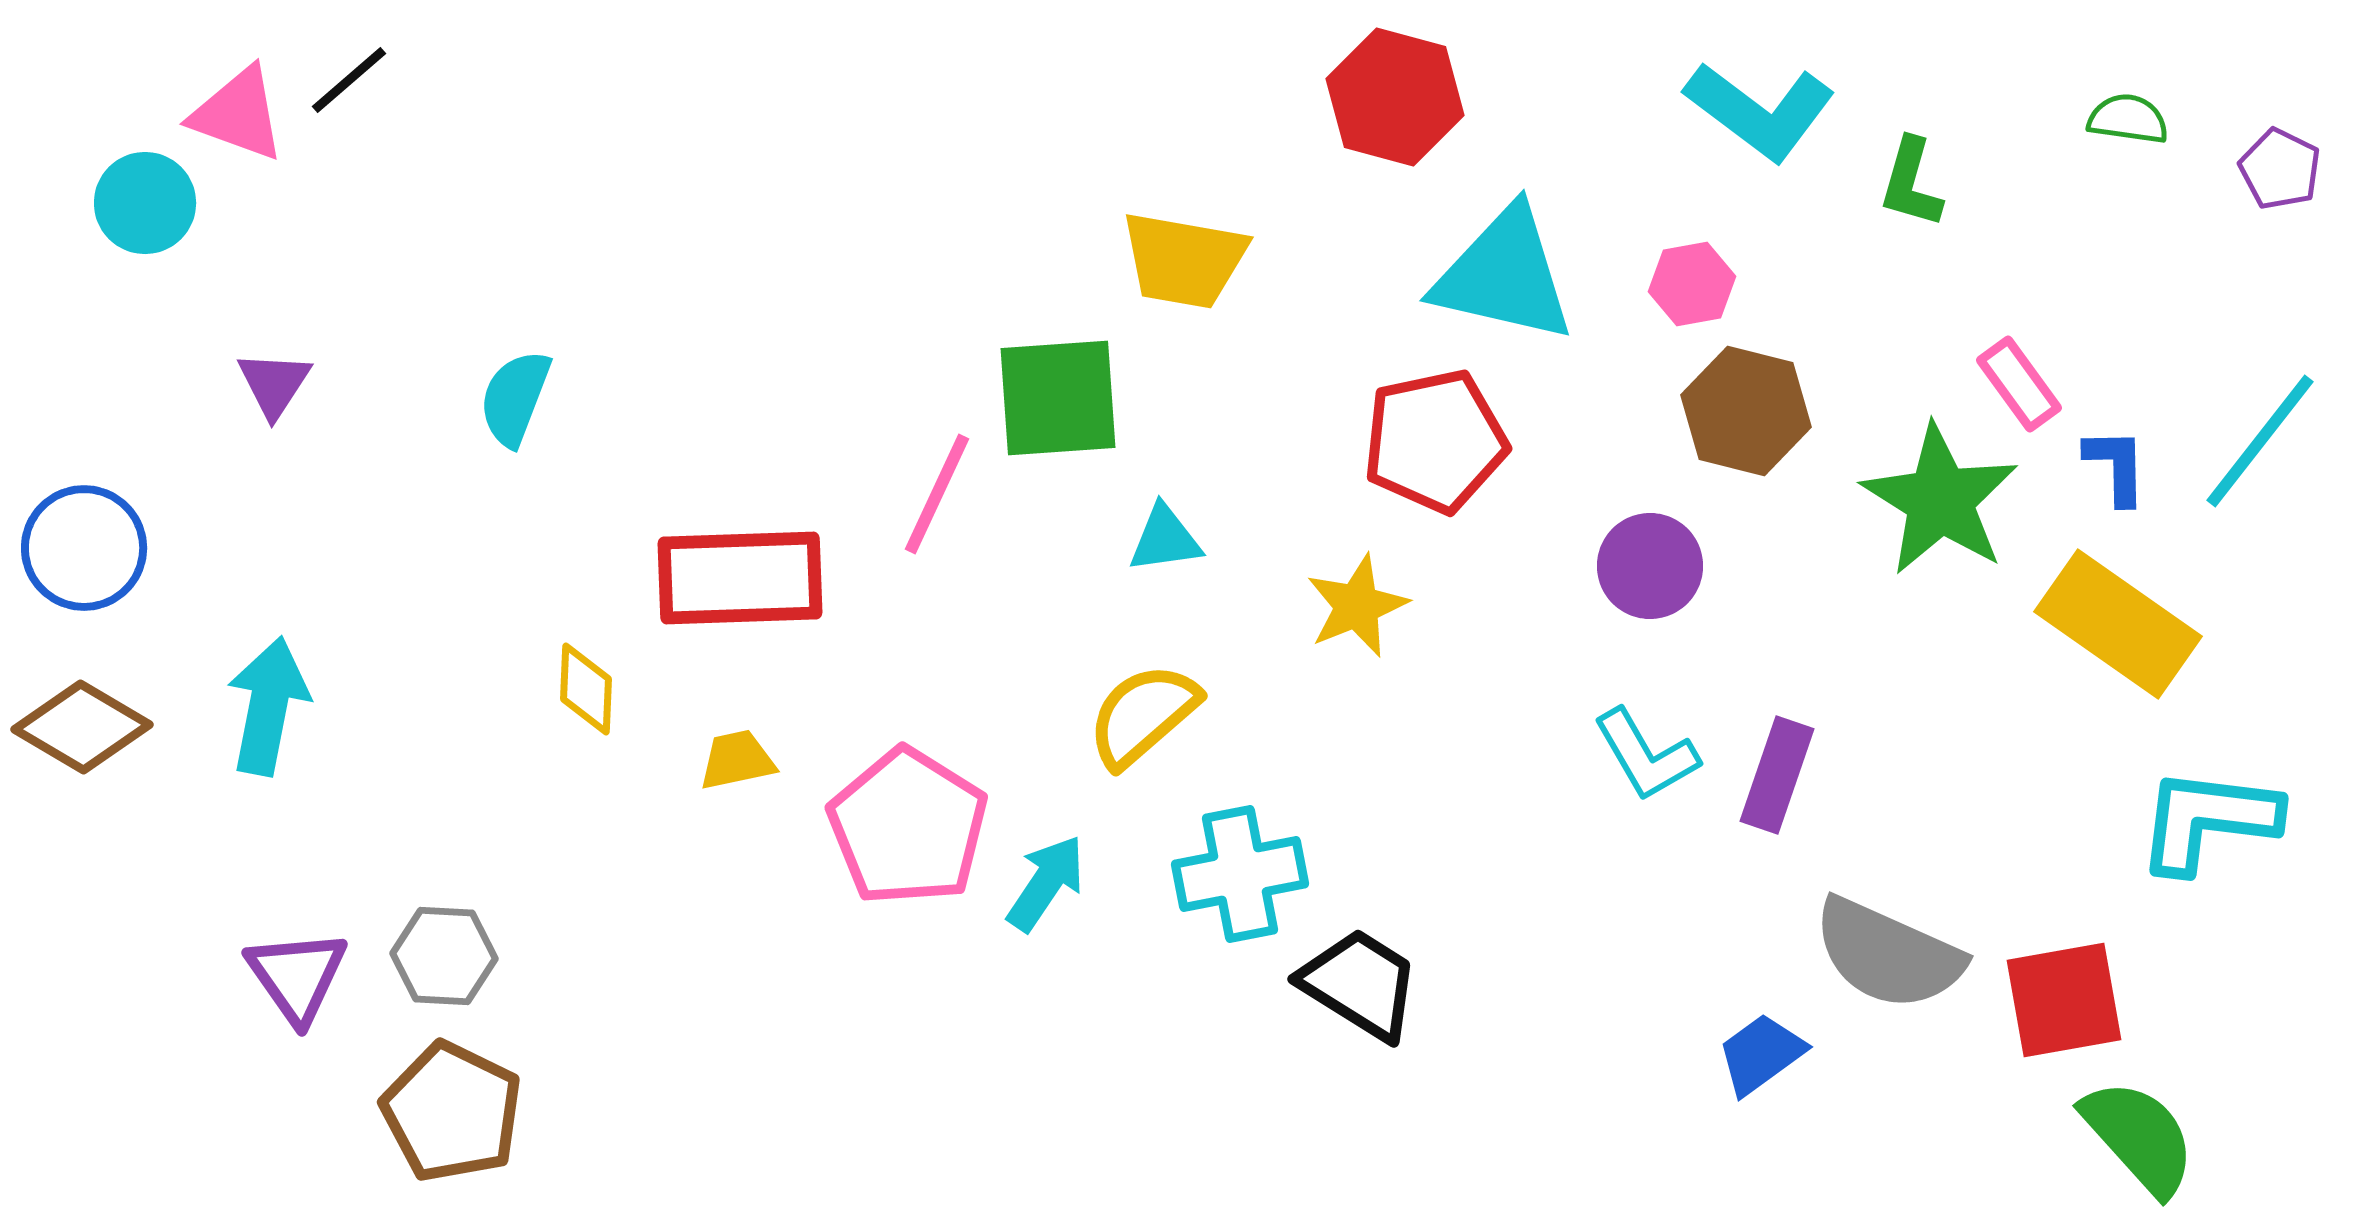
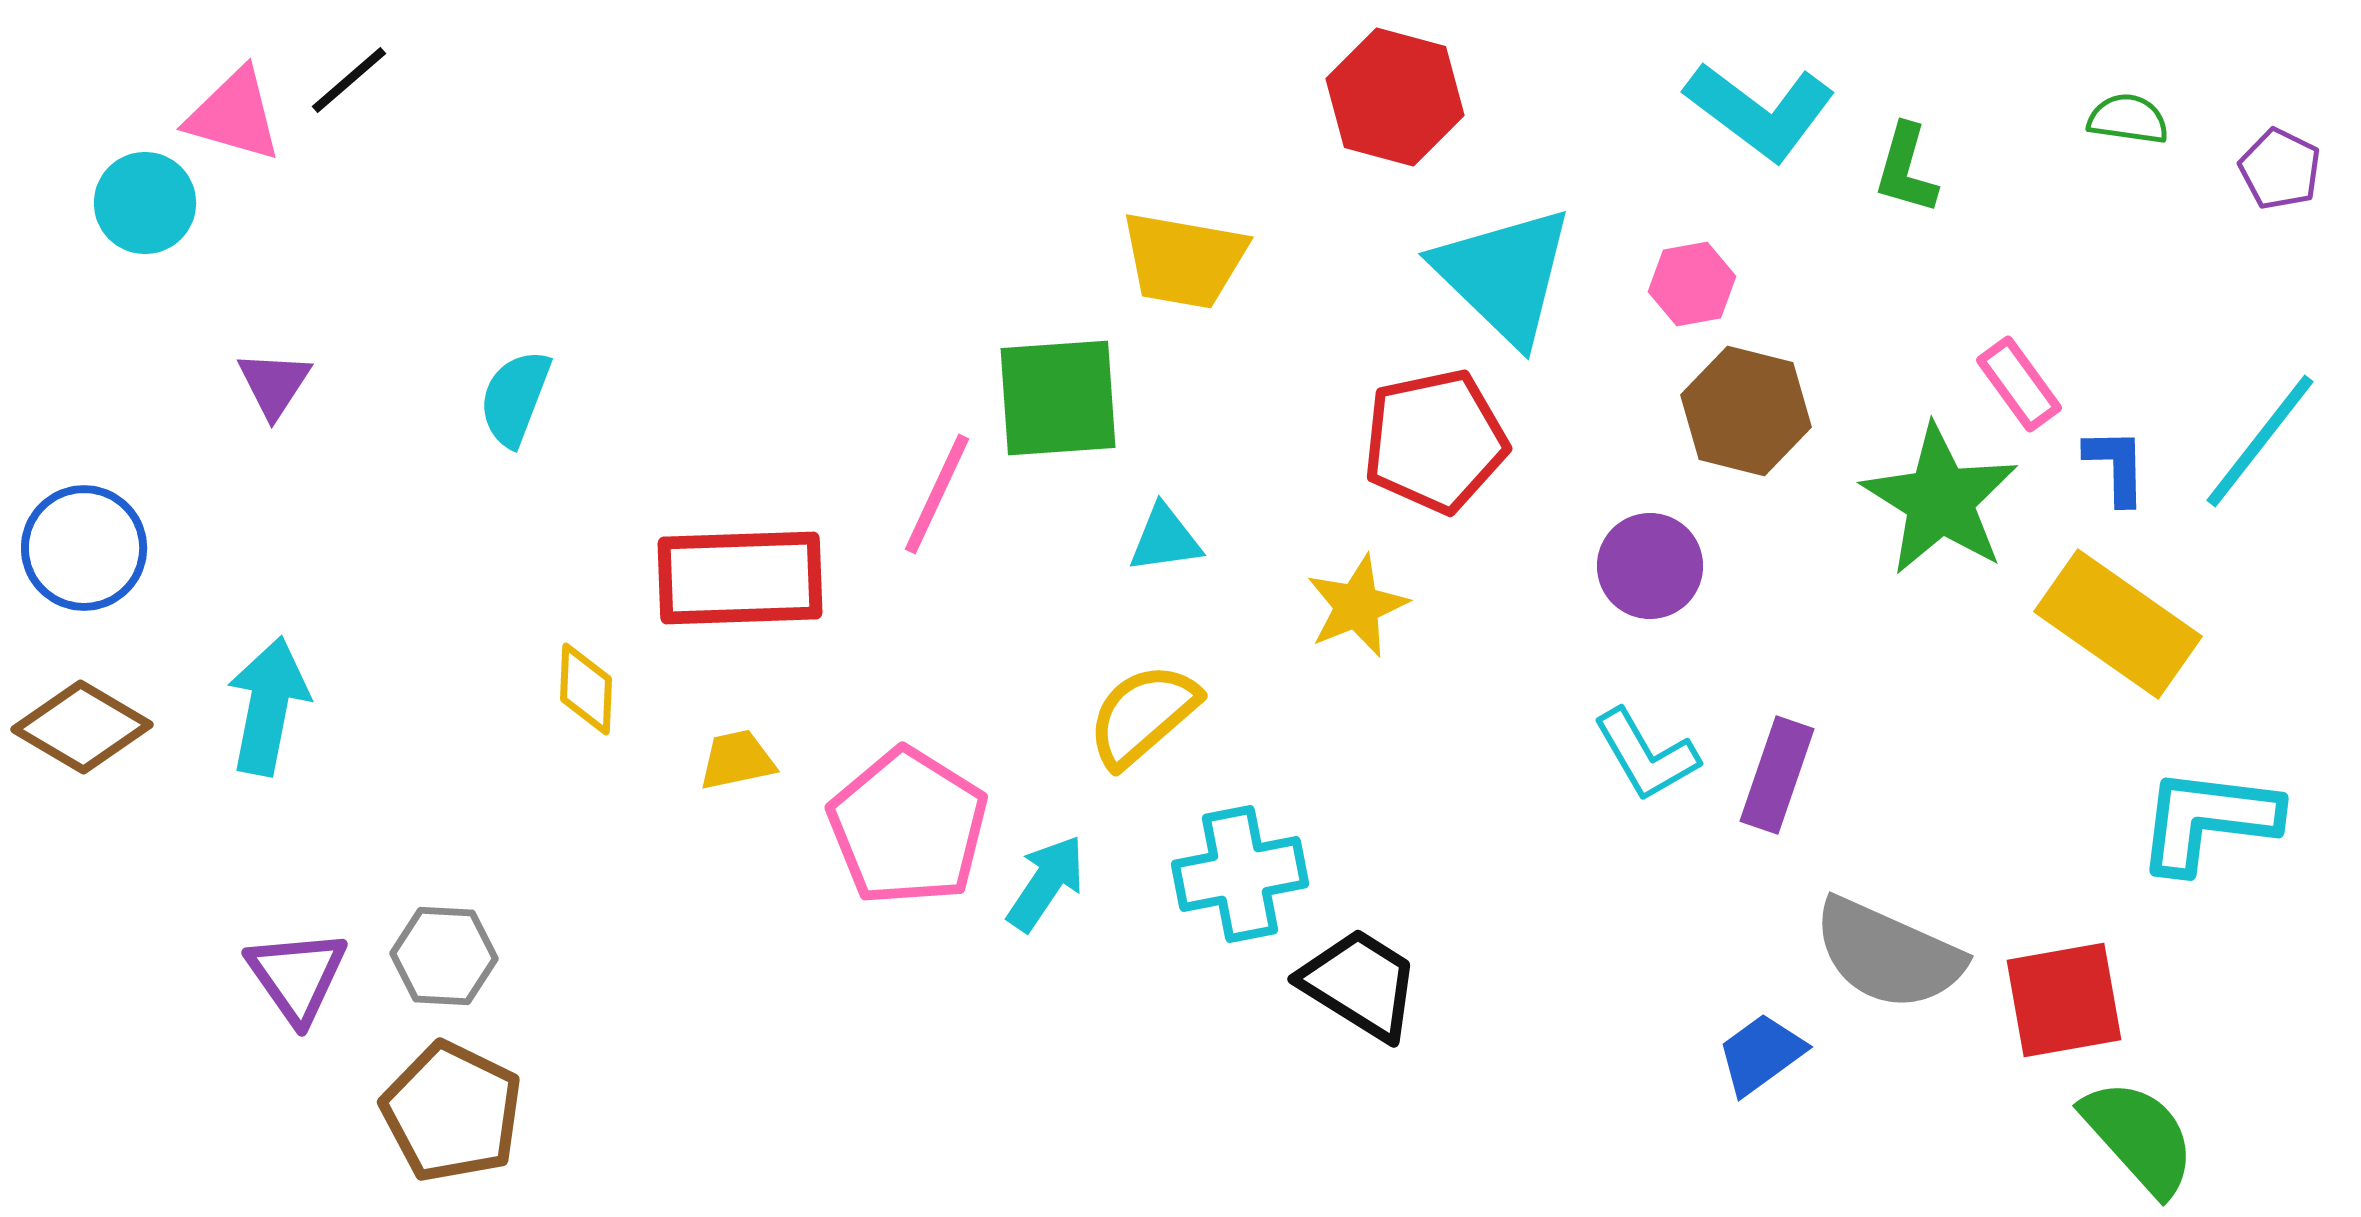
pink triangle at (238, 114): moved 4 px left, 1 px down; rotated 4 degrees counterclockwise
green L-shape at (1911, 183): moved 5 px left, 14 px up
cyan triangle at (1504, 275): rotated 31 degrees clockwise
